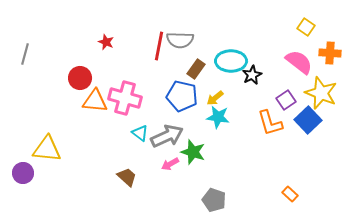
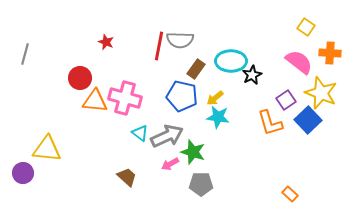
gray pentagon: moved 13 px left, 16 px up; rotated 20 degrees counterclockwise
